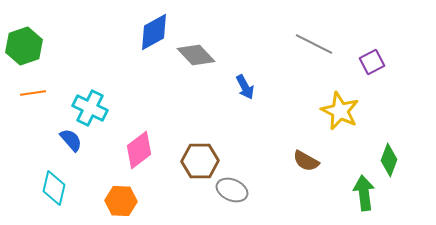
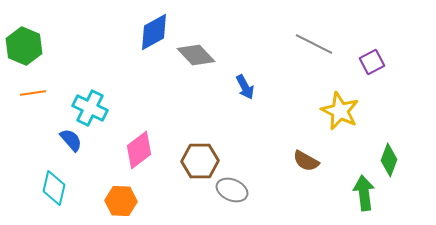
green hexagon: rotated 18 degrees counterclockwise
